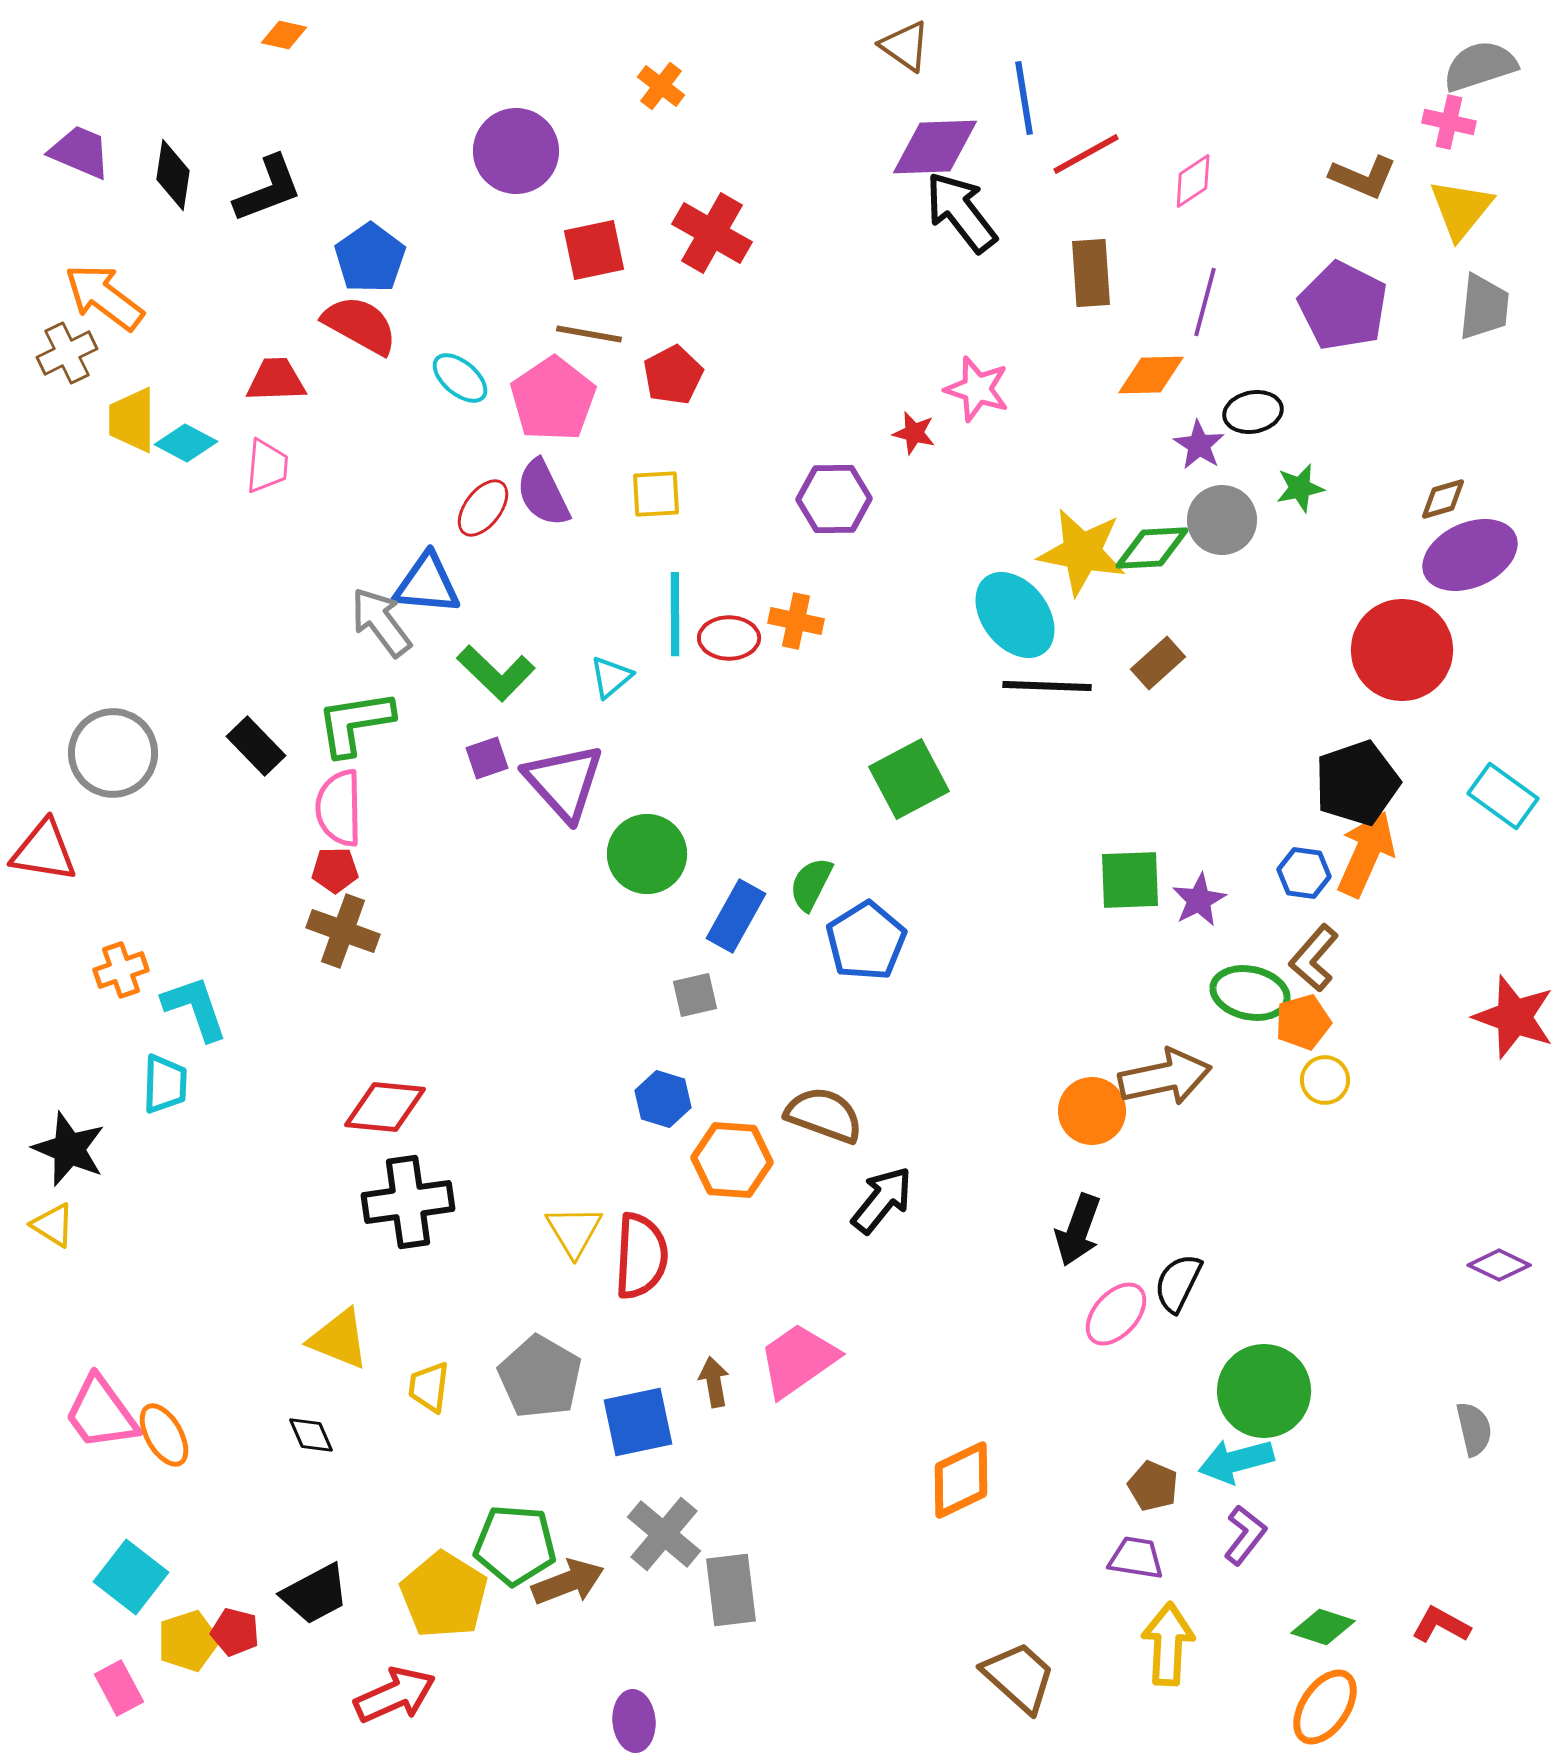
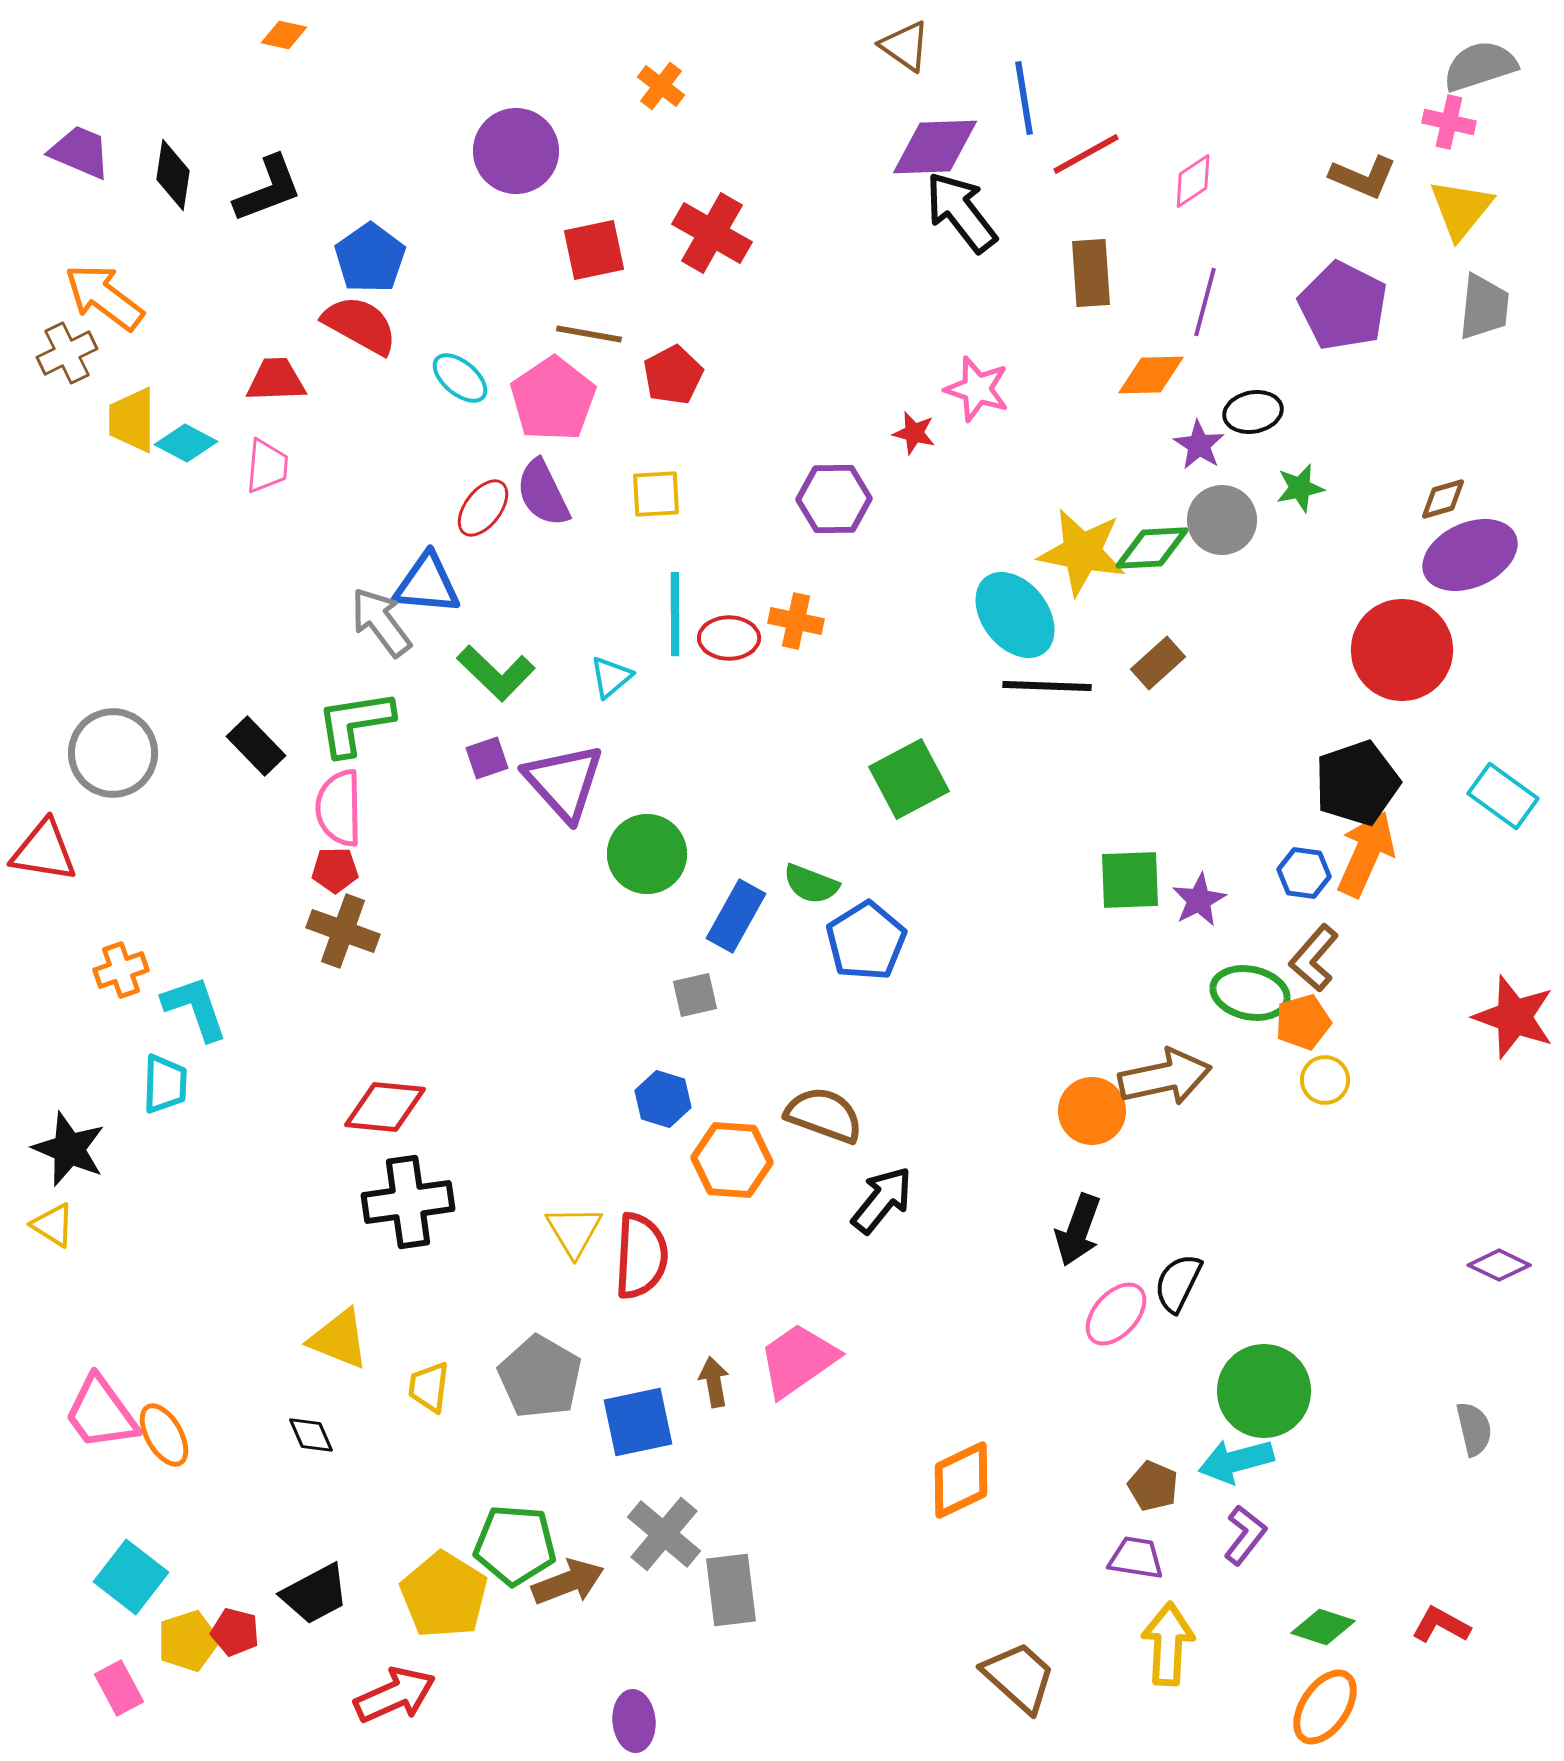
green semicircle at (811, 884): rotated 96 degrees counterclockwise
